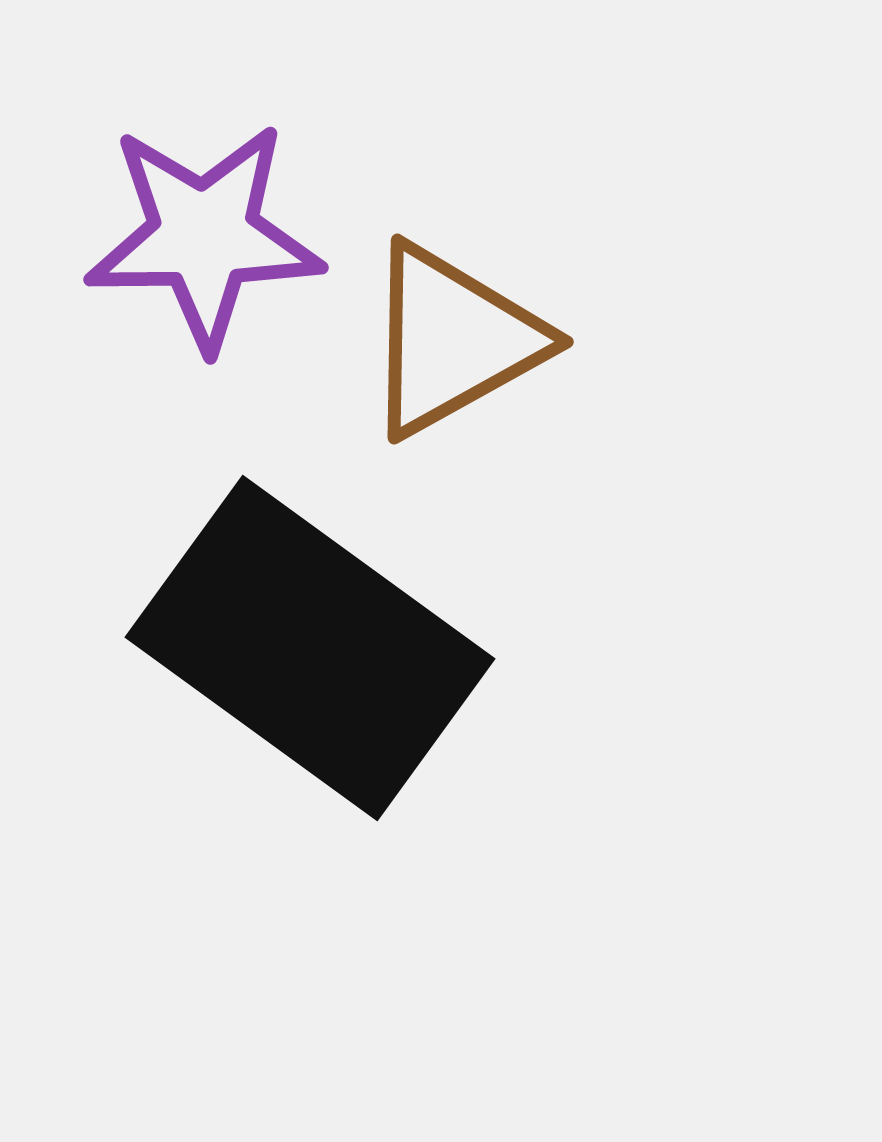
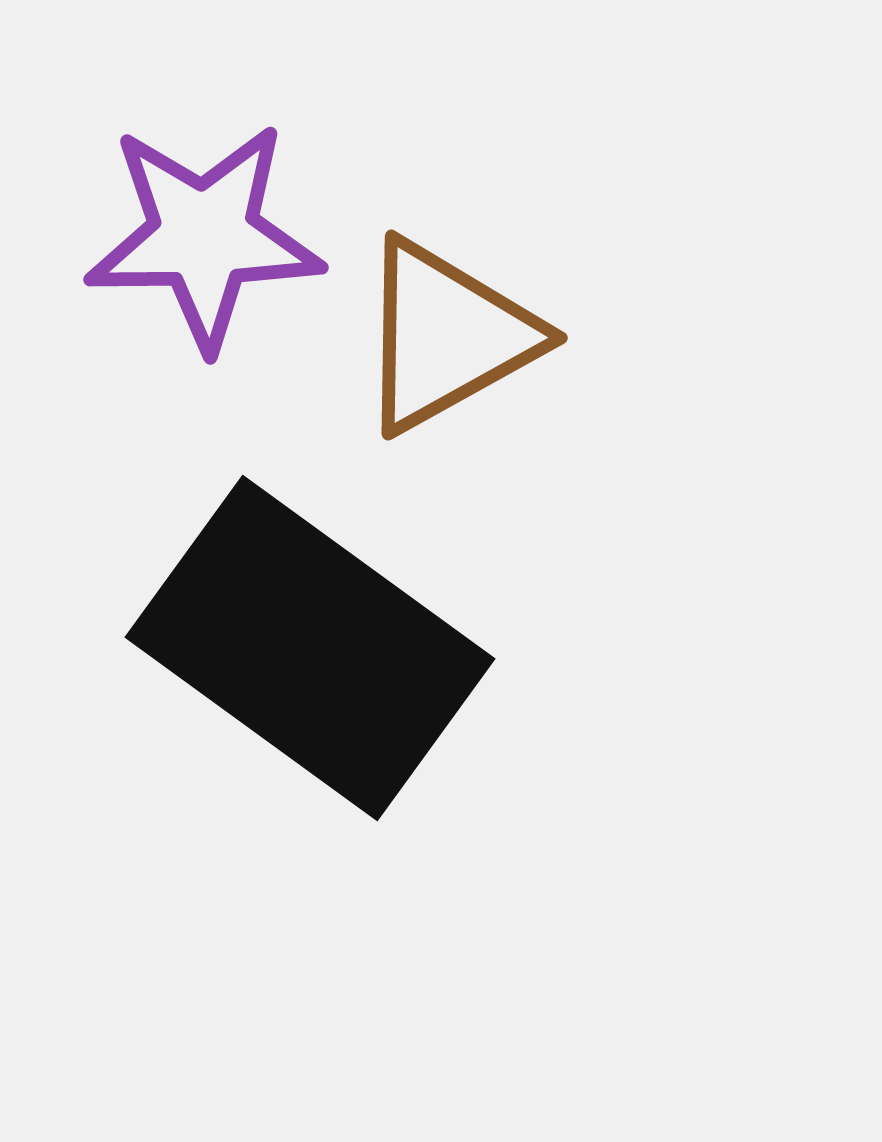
brown triangle: moved 6 px left, 4 px up
